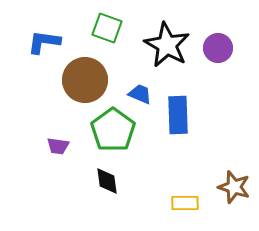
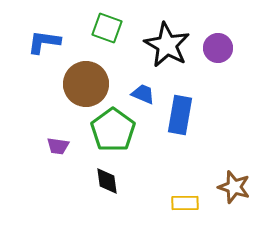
brown circle: moved 1 px right, 4 px down
blue trapezoid: moved 3 px right
blue rectangle: moved 2 px right; rotated 12 degrees clockwise
